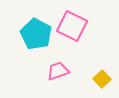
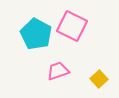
yellow square: moved 3 px left
